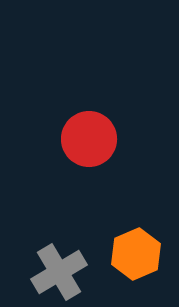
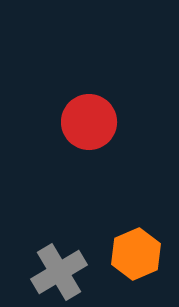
red circle: moved 17 px up
